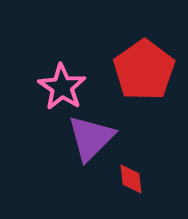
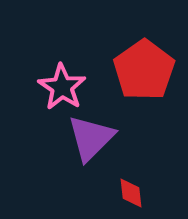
red diamond: moved 14 px down
